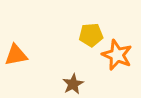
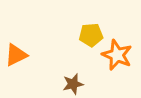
orange triangle: rotated 15 degrees counterclockwise
brown star: rotated 15 degrees clockwise
